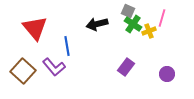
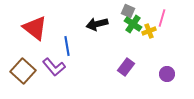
red triangle: rotated 12 degrees counterclockwise
